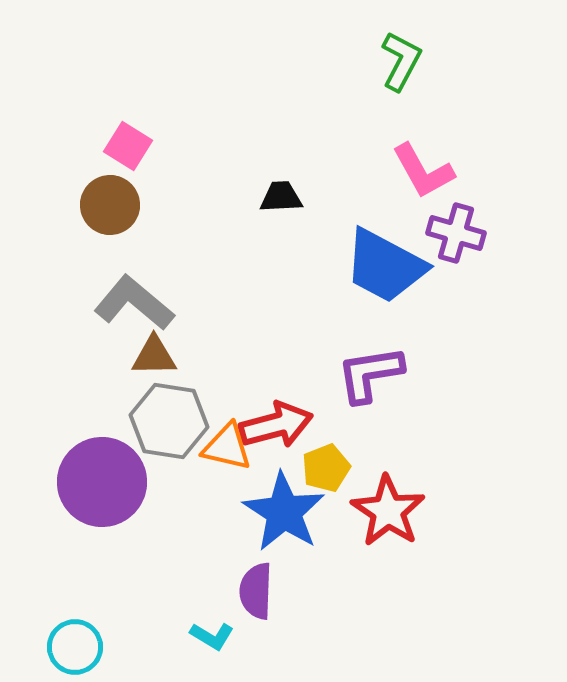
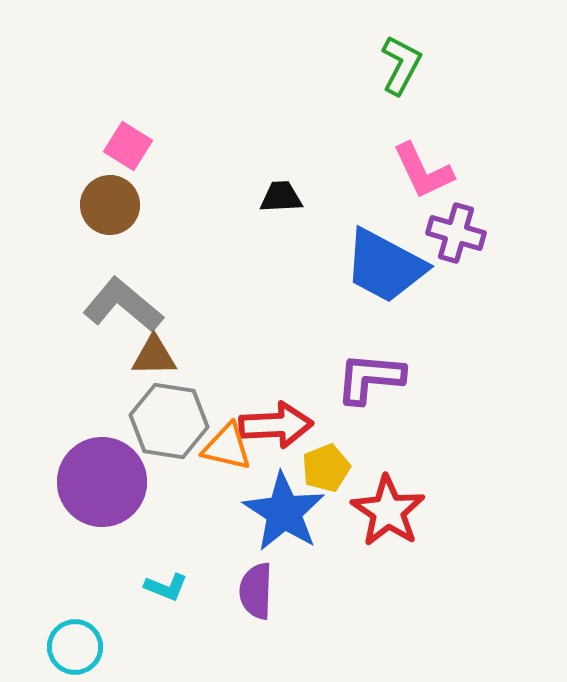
green L-shape: moved 4 px down
pink L-shape: rotated 4 degrees clockwise
gray L-shape: moved 11 px left, 2 px down
purple L-shape: moved 4 px down; rotated 14 degrees clockwise
red arrow: rotated 12 degrees clockwise
cyan L-shape: moved 46 px left, 49 px up; rotated 9 degrees counterclockwise
